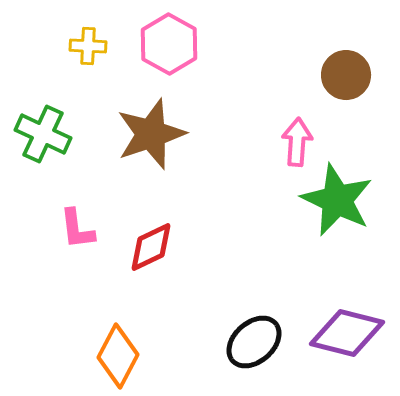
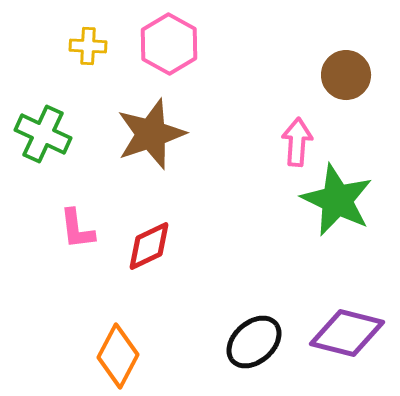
red diamond: moved 2 px left, 1 px up
